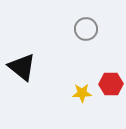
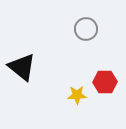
red hexagon: moved 6 px left, 2 px up
yellow star: moved 5 px left, 2 px down
